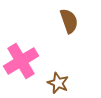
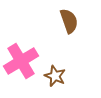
brown star: moved 3 px left, 7 px up
